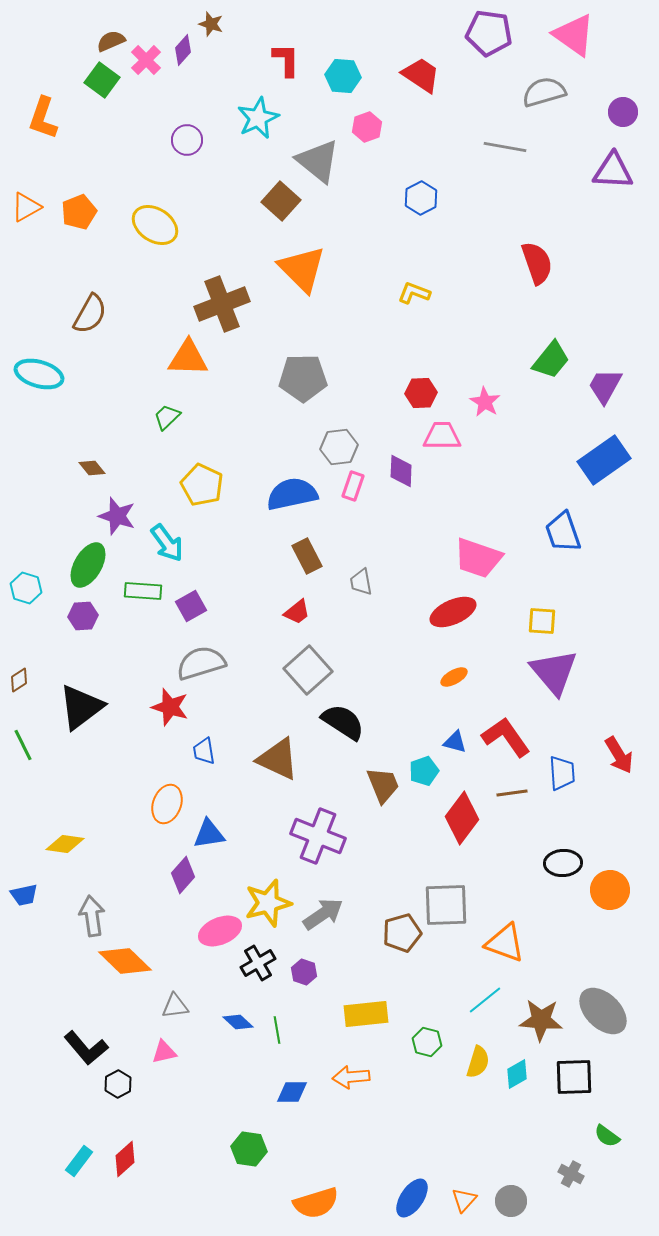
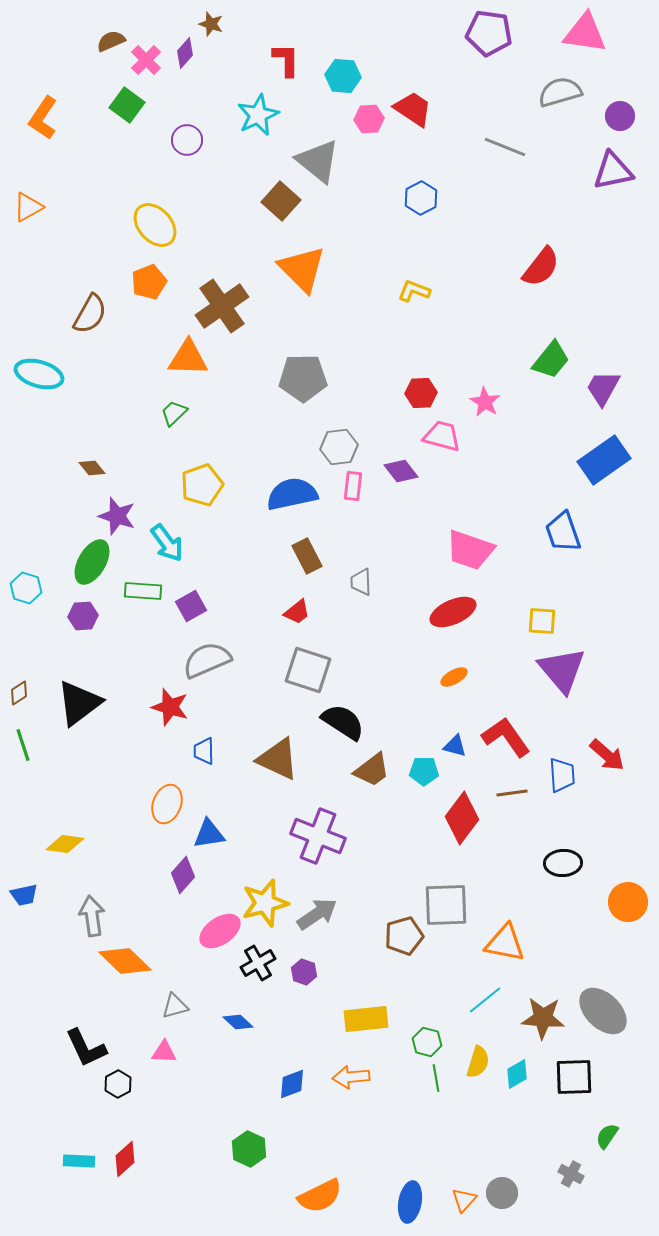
pink triangle at (574, 35): moved 11 px right, 2 px up; rotated 27 degrees counterclockwise
purple diamond at (183, 50): moved 2 px right, 3 px down
red trapezoid at (421, 75): moved 8 px left, 34 px down
green square at (102, 80): moved 25 px right, 25 px down
gray semicircle at (544, 92): moved 16 px right
purple circle at (623, 112): moved 3 px left, 4 px down
orange L-shape at (43, 118): rotated 15 degrees clockwise
cyan star at (258, 118): moved 3 px up
pink hexagon at (367, 127): moved 2 px right, 8 px up; rotated 16 degrees clockwise
gray line at (505, 147): rotated 12 degrees clockwise
purple triangle at (613, 171): rotated 15 degrees counterclockwise
orange triangle at (26, 207): moved 2 px right
orange pentagon at (79, 212): moved 70 px right, 70 px down
yellow ellipse at (155, 225): rotated 15 degrees clockwise
red semicircle at (537, 263): moved 4 px right, 4 px down; rotated 57 degrees clockwise
yellow L-shape at (414, 293): moved 2 px up
brown cross at (222, 304): moved 2 px down; rotated 14 degrees counterclockwise
purple trapezoid at (605, 386): moved 2 px left, 2 px down
green trapezoid at (167, 417): moved 7 px right, 4 px up
pink trapezoid at (442, 436): rotated 15 degrees clockwise
purple diamond at (401, 471): rotated 40 degrees counterclockwise
yellow pentagon at (202, 485): rotated 27 degrees clockwise
pink rectangle at (353, 486): rotated 12 degrees counterclockwise
pink trapezoid at (478, 558): moved 8 px left, 8 px up
green ellipse at (88, 565): moved 4 px right, 3 px up
gray trapezoid at (361, 582): rotated 8 degrees clockwise
gray semicircle at (201, 663): moved 6 px right, 3 px up; rotated 6 degrees counterclockwise
gray square at (308, 670): rotated 30 degrees counterclockwise
purple triangle at (554, 672): moved 8 px right, 2 px up
brown diamond at (19, 680): moved 13 px down
black triangle at (81, 707): moved 2 px left, 4 px up
blue triangle at (455, 742): moved 4 px down
green line at (23, 745): rotated 8 degrees clockwise
blue trapezoid at (204, 751): rotated 8 degrees clockwise
red arrow at (619, 755): moved 12 px left; rotated 18 degrees counterclockwise
cyan pentagon at (424, 771): rotated 20 degrees clockwise
blue trapezoid at (562, 773): moved 2 px down
brown trapezoid at (383, 785): moved 11 px left, 15 px up; rotated 75 degrees clockwise
orange circle at (610, 890): moved 18 px right, 12 px down
yellow star at (268, 903): moved 3 px left
gray arrow at (323, 914): moved 6 px left
pink ellipse at (220, 931): rotated 12 degrees counterclockwise
brown pentagon at (402, 933): moved 2 px right, 3 px down
orange triangle at (505, 943): rotated 9 degrees counterclockwise
gray triangle at (175, 1006): rotated 8 degrees counterclockwise
yellow rectangle at (366, 1014): moved 5 px down
brown star at (541, 1020): moved 2 px right, 2 px up
green line at (277, 1030): moved 159 px right, 48 px down
black L-shape at (86, 1048): rotated 15 degrees clockwise
pink triangle at (164, 1052): rotated 16 degrees clockwise
blue diamond at (292, 1092): moved 8 px up; rotated 20 degrees counterclockwise
green semicircle at (607, 1136): rotated 88 degrees clockwise
green hexagon at (249, 1149): rotated 16 degrees clockwise
cyan rectangle at (79, 1161): rotated 56 degrees clockwise
blue ellipse at (412, 1198): moved 2 px left, 4 px down; rotated 24 degrees counterclockwise
gray circle at (511, 1201): moved 9 px left, 8 px up
orange semicircle at (316, 1203): moved 4 px right, 7 px up; rotated 9 degrees counterclockwise
